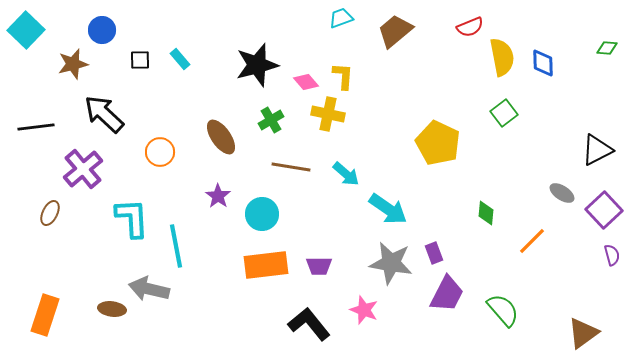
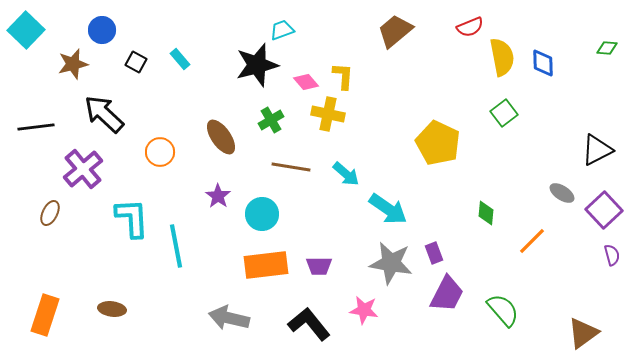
cyan trapezoid at (341, 18): moved 59 px left, 12 px down
black square at (140, 60): moved 4 px left, 2 px down; rotated 30 degrees clockwise
gray arrow at (149, 289): moved 80 px right, 29 px down
pink star at (364, 310): rotated 12 degrees counterclockwise
